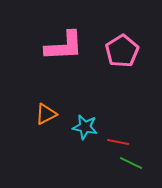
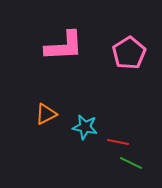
pink pentagon: moved 7 px right, 2 px down
